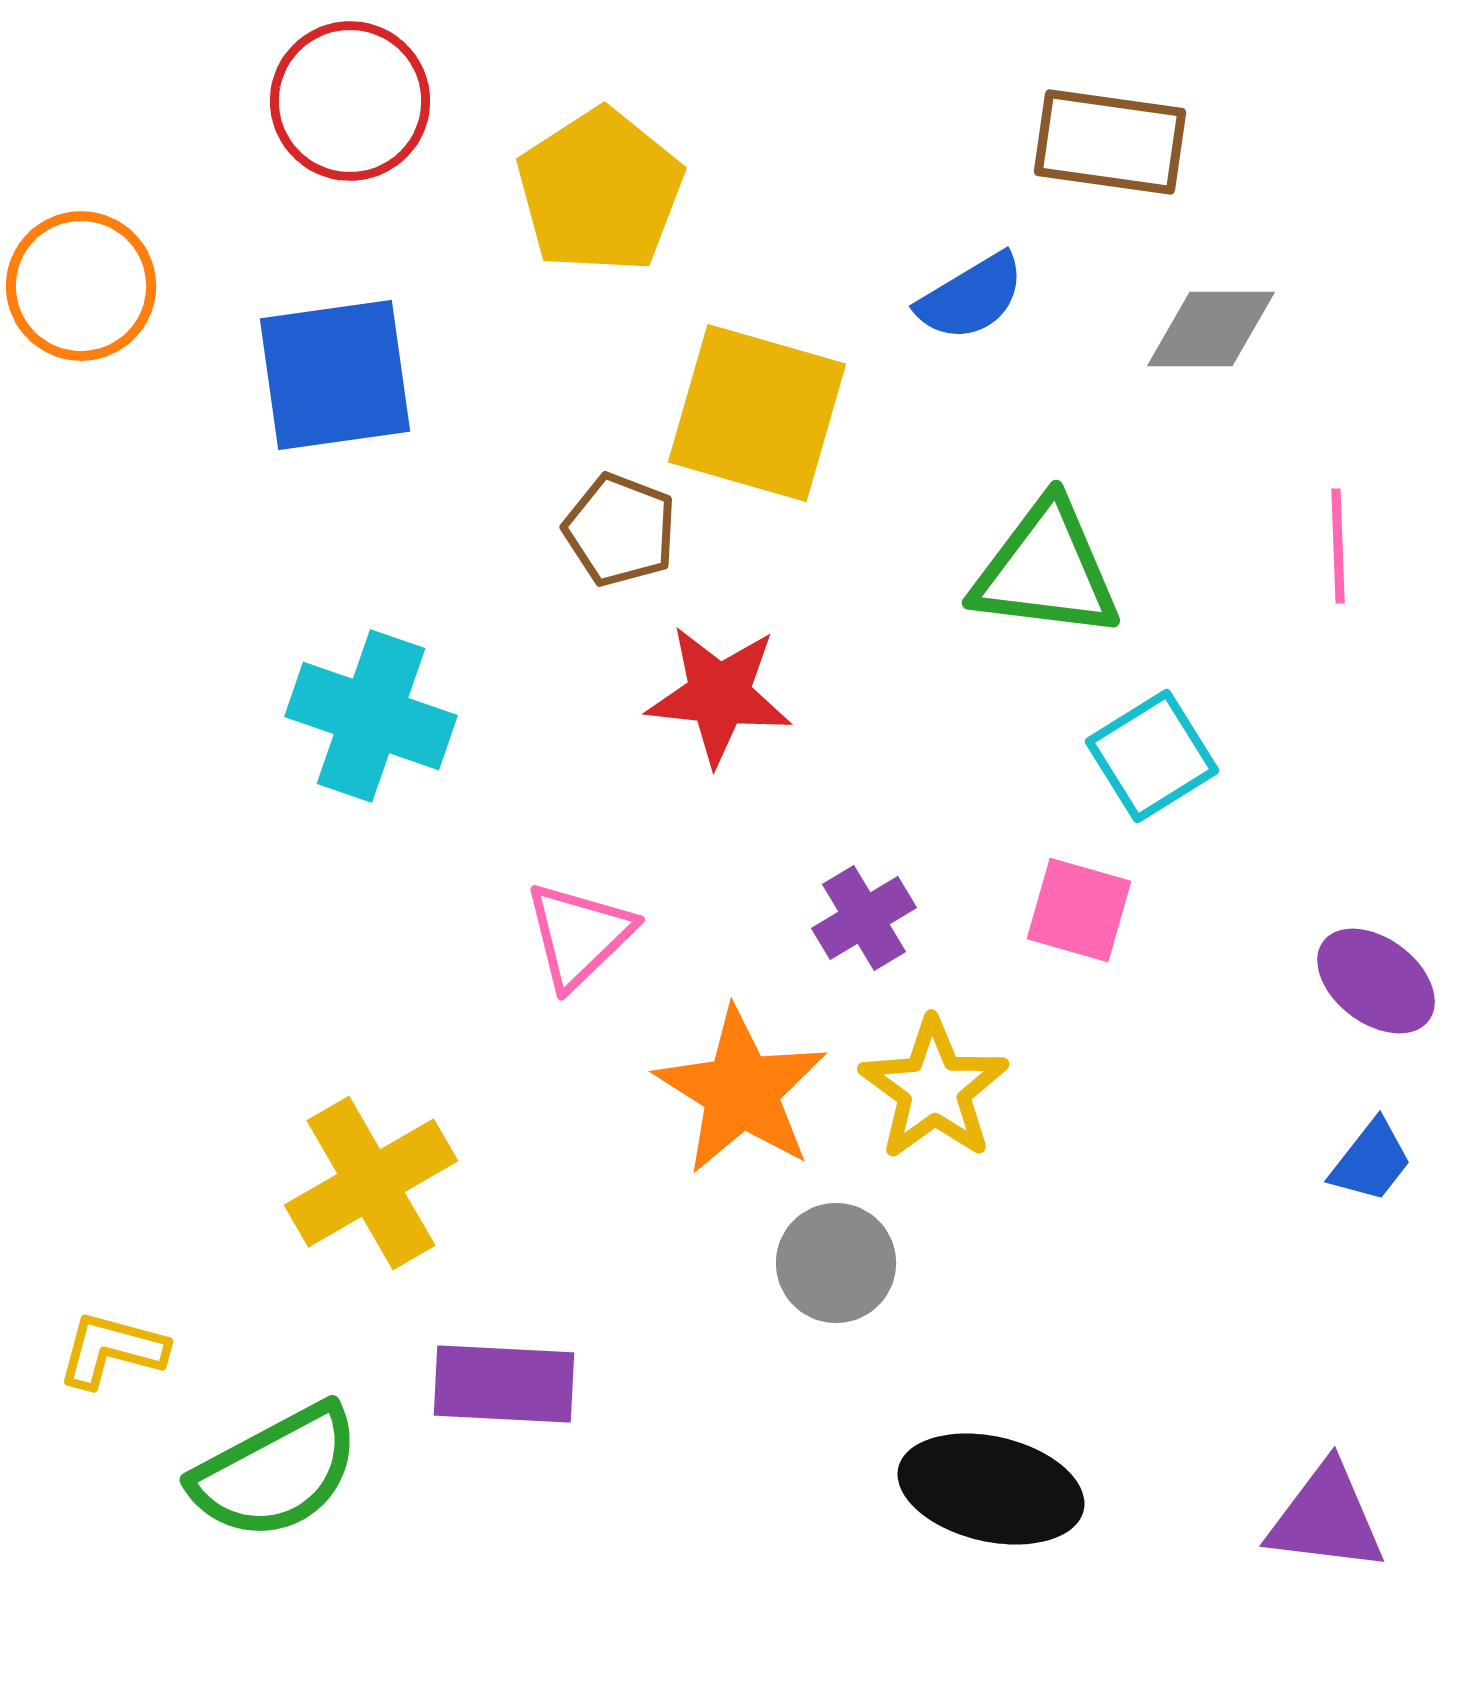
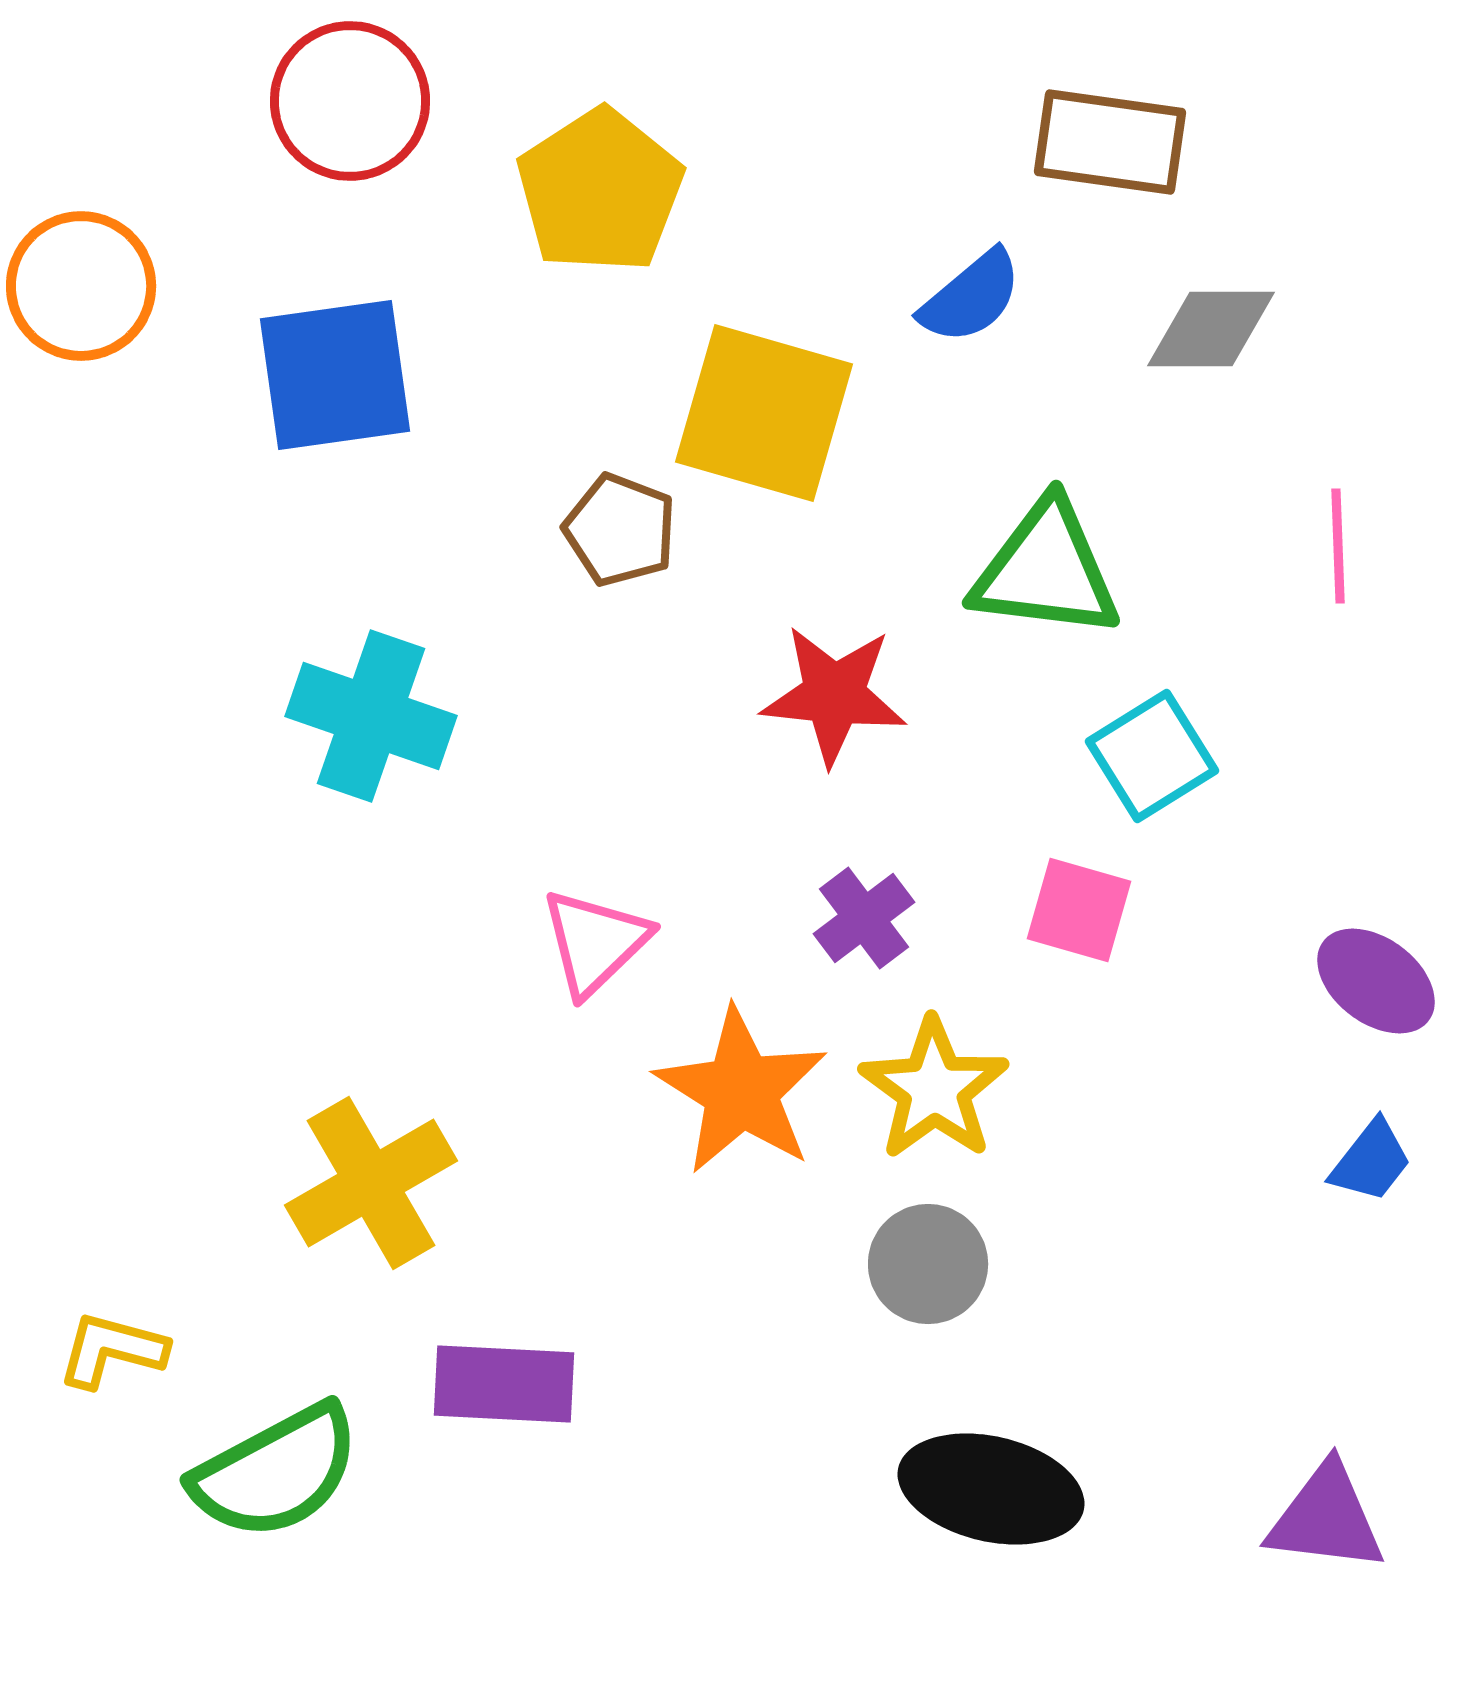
blue semicircle: rotated 9 degrees counterclockwise
yellow square: moved 7 px right
red star: moved 115 px right
purple cross: rotated 6 degrees counterclockwise
pink triangle: moved 16 px right, 7 px down
gray circle: moved 92 px right, 1 px down
